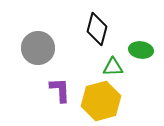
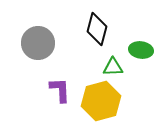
gray circle: moved 5 px up
